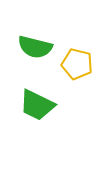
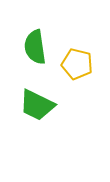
green semicircle: rotated 68 degrees clockwise
